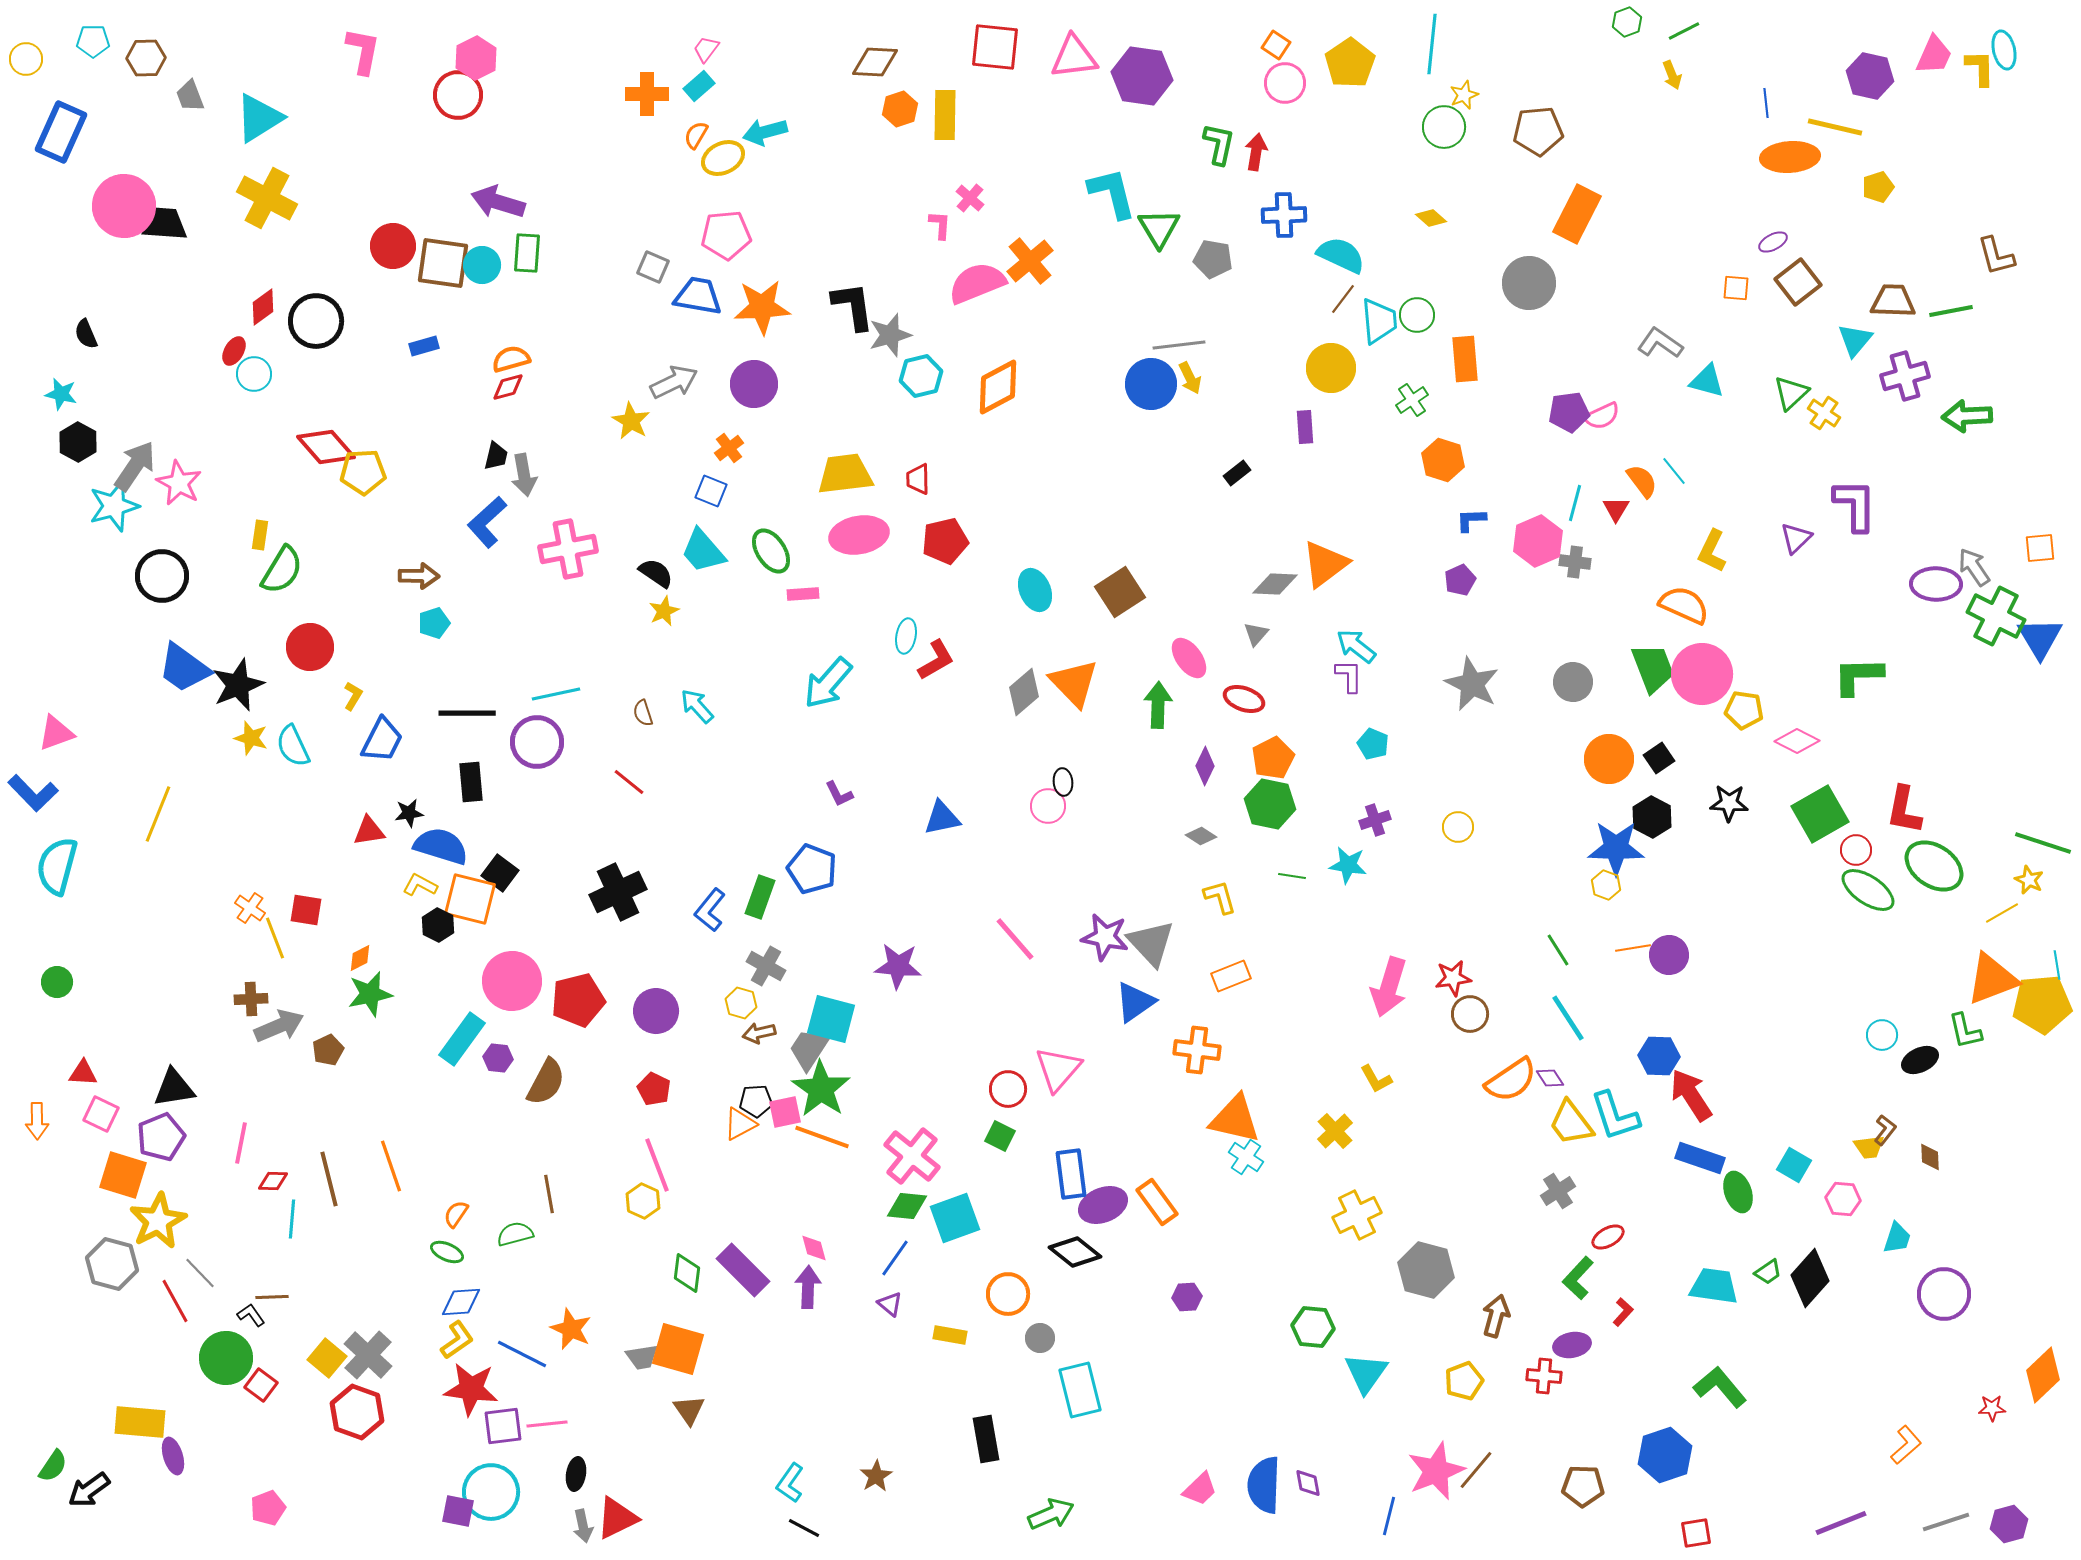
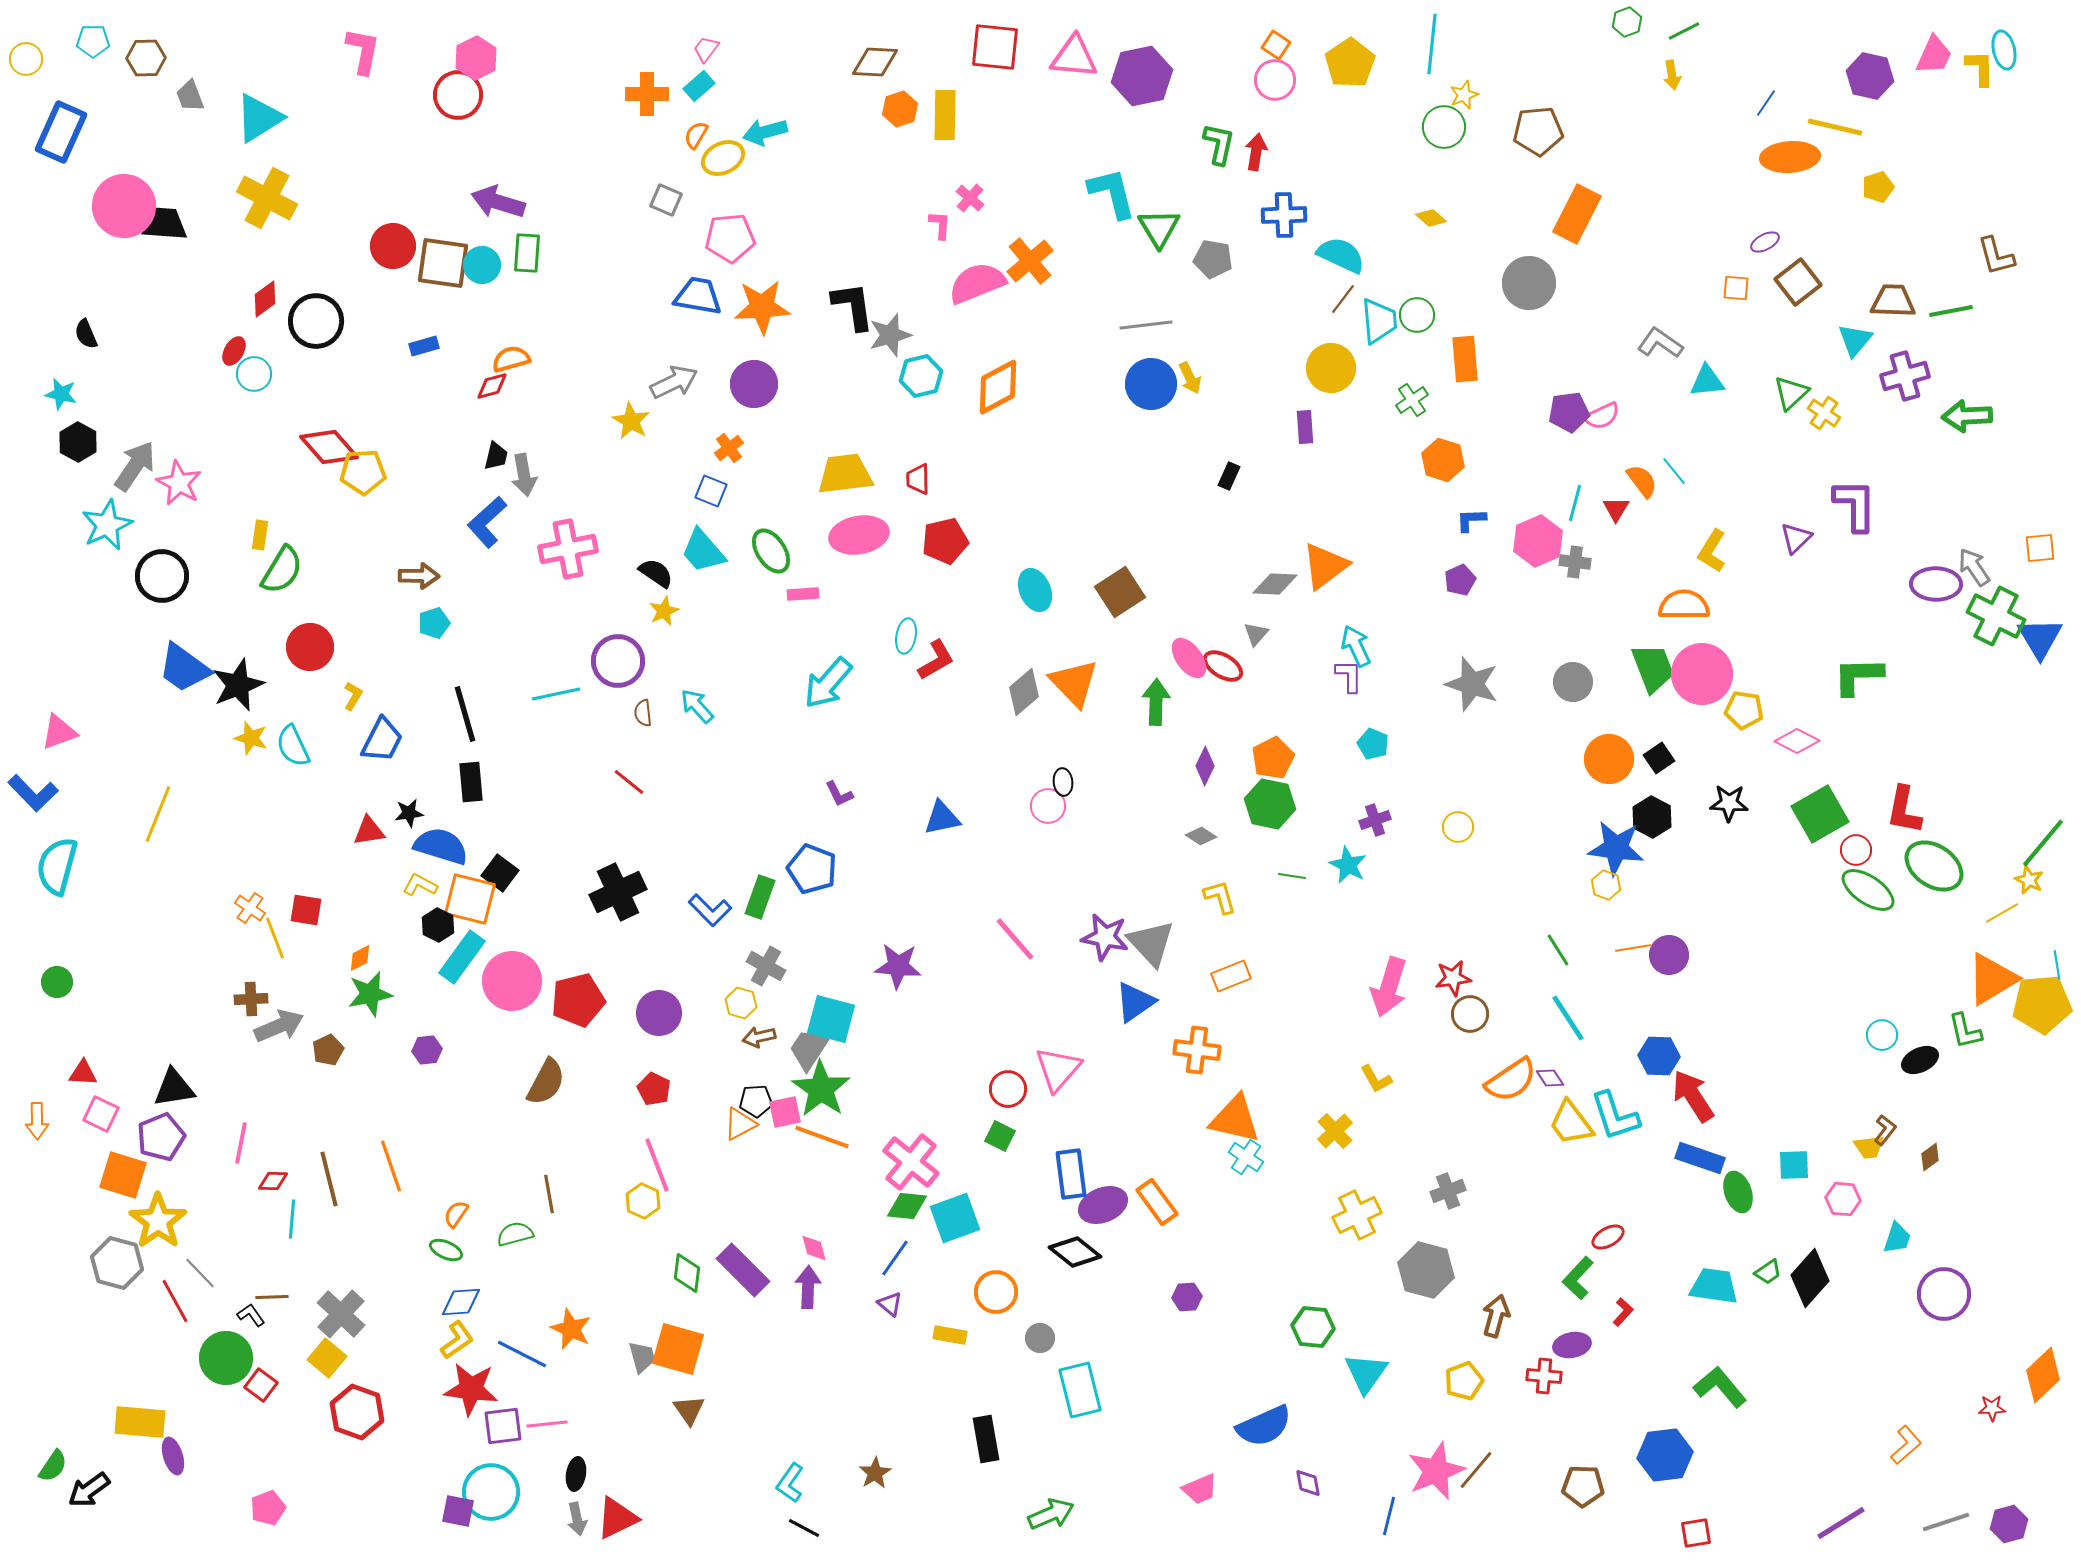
pink triangle at (1074, 57): rotated 12 degrees clockwise
yellow arrow at (1672, 75): rotated 12 degrees clockwise
purple hexagon at (1142, 76): rotated 20 degrees counterclockwise
pink circle at (1285, 83): moved 10 px left, 3 px up
blue line at (1766, 103): rotated 40 degrees clockwise
pink pentagon at (726, 235): moved 4 px right, 3 px down
purple ellipse at (1773, 242): moved 8 px left
gray square at (653, 267): moved 13 px right, 67 px up
red diamond at (263, 307): moved 2 px right, 8 px up
gray line at (1179, 345): moved 33 px left, 20 px up
cyan triangle at (1707, 381): rotated 21 degrees counterclockwise
red diamond at (508, 387): moved 16 px left, 1 px up
red diamond at (326, 447): moved 3 px right
black rectangle at (1237, 473): moved 8 px left, 3 px down; rotated 28 degrees counterclockwise
cyan star at (114, 506): moved 7 px left, 19 px down; rotated 9 degrees counterclockwise
yellow L-shape at (1712, 551): rotated 6 degrees clockwise
orange triangle at (1325, 564): moved 2 px down
orange semicircle at (1684, 605): rotated 24 degrees counterclockwise
cyan arrow at (1356, 646): rotated 27 degrees clockwise
gray star at (1472, 684): rotated 8 degrees counterclockwise
red ellipse at (1244, 699): moved 21 px left, 33 px up; rotated 12 degrees clockwise
green arrow at (1158, 705): moved 2 px left, 3 px up
black line at (467, 713): moved 2 px left, 1 px down; rotated 74 degrees clockwise
brown semicircle at (643, 713): rotated 12 degrees clockwise
pink triangle at (56, 733): moved 3 px right, 1 px up
purple circle at (537, 742): moved 81 px right, 81 px up
green line at (2043, 843): rotated 68 degrees counterclockwise
blue star at (1616, 848): rotated 6 degrees clockwise
cyan star at (1348, 865): rotated 18 degrees clockwise
blue L-shape at (710, 910): rotated 84 degrees counterclockwise
orange triangle at (1992, 979): rotated 10 degrees counterclockwise
purple circle at (656, 1011): moved 3 px right, 2 px down
brown arrow at (759, 1033): moved 4 px down
cyan rectangle at (462, 1039): moved 82 px up
purple hexagon at (498, 1058): moved 71 px left, 8 px up; rotated 12 degrees counterclockwise
red arrow at (1691, 1095): moved 2 px right, 1 px down
pink cross at (912, 1156): moved 1 px left, 6 px down
brown diamond at (1930, 1157): rotated 56 degrees clockwise
cyan square at (1794, 1165): rotated 32 degrees counterclockwise
gray cross at (1558, 1191): moved 110 px left; rotated 12 degrees clockwise
yellow star at (158, 1221): rotated 8 degrees counterclockwise
green ellipse at (447, 1252): moved 1 px left, 2 px up
gray hexagon at (112, 1264): moved 5 px right, 1 px up
orange circle at (1008, 1294): moved 12 px left, 2 px up
gray cross at (368, 1355): moved 27 px left, 41 px up
gray trapezoid at (642, 1357): rotated 96 degrees counterclockwise
blue hexagon at (1665, 1455): rotated 12 degrees clockwise
brown star at (876, 1476): moved 1 px left, 3 px up
blue semicircle at (1264, 1485): moved 59 px up; rotated 116 degrees counterclockwise
pink trapezoid at (1200, 1489): rotated 21 degrees clockwise
purple line at (1841, 1523): rotated 10 degrees counterclockwise
gray arrow at (583, 1526): moved 6 px left, 7 px up
